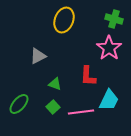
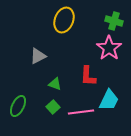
green cross: moved 2 px down
green ellipse: moved 1 px left, 2 px down; rotated 15 degrees counterclockwise
